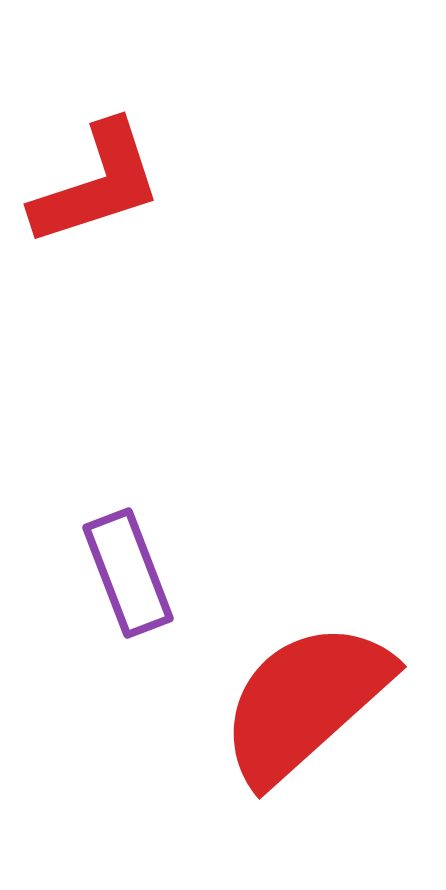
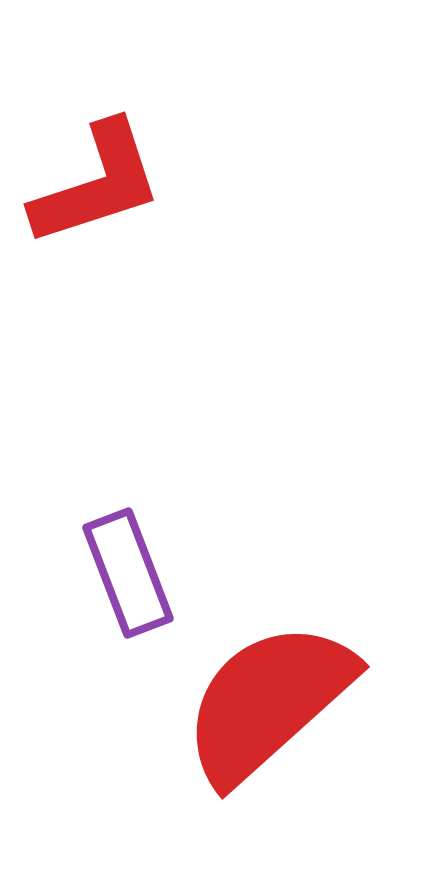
red semicircle: moved 37 px left
